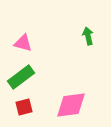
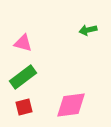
green arrow: moved 6 px up; rotated 90 degrees counterclockwise
green rectangle: moved 2 px right
